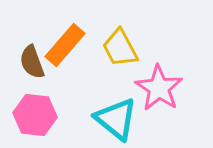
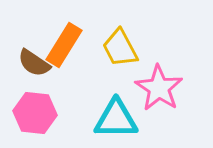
orange rectangle: moved 1 px left; rotated 9 degrees counterclockwise
brown semicircle: moved 2 px right, 1 px down; rotated 36 degrees counterclockwise
pink hexagon: moved 2 px up
cyan triangle: rotated 39 degrees counterclockwise
